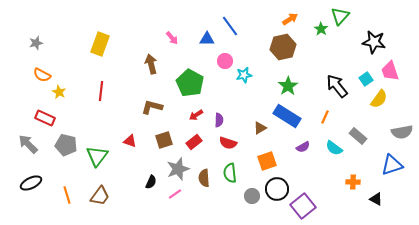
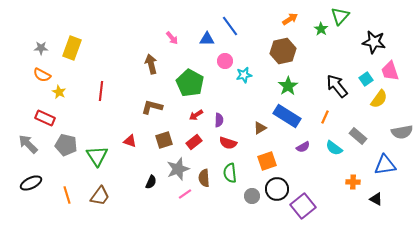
gray star at (36, 43): moved 5 px right, 5 px down; rotated 16 degrees clockwise
yellow rectangle at (100, 44): moved 28 px left, 4 px down
brown hexagon at (283, 47): moved 4 px down
green triangle at (97, 156): rotated 10 degrees counterclockwise
blue triangle at (392, 165): moved 7 px left; rotated 10 degrees clockwise
pink line at (175, 194): moved 10 px right
